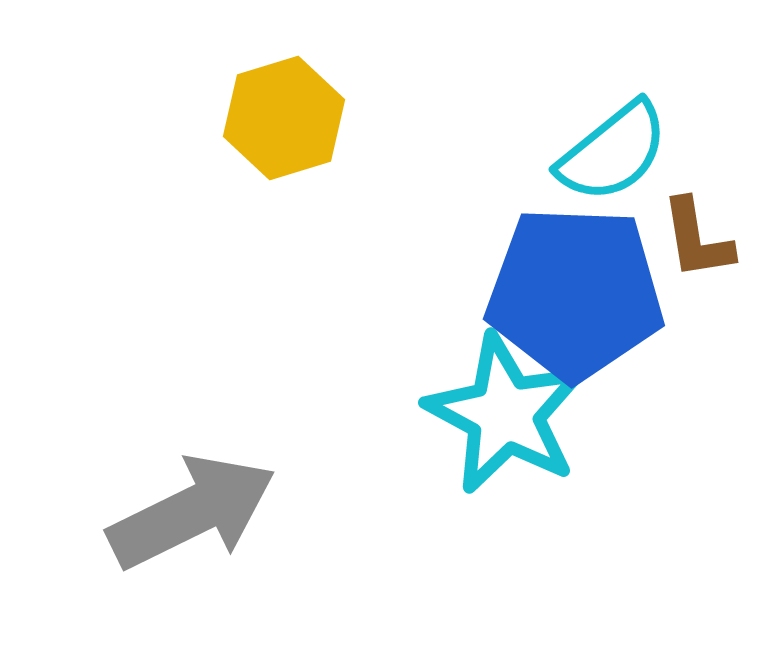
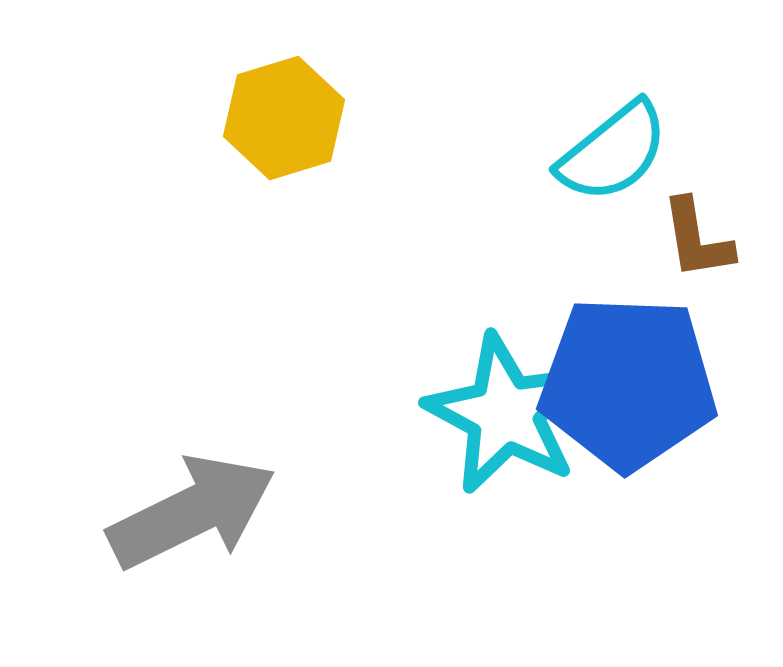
blue pentagon: moved 53 px right, 90 px down
